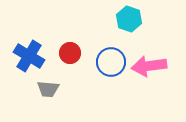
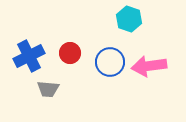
blue cross: rotated 32 degrees clockwise
blue circle: moved 1 px left
